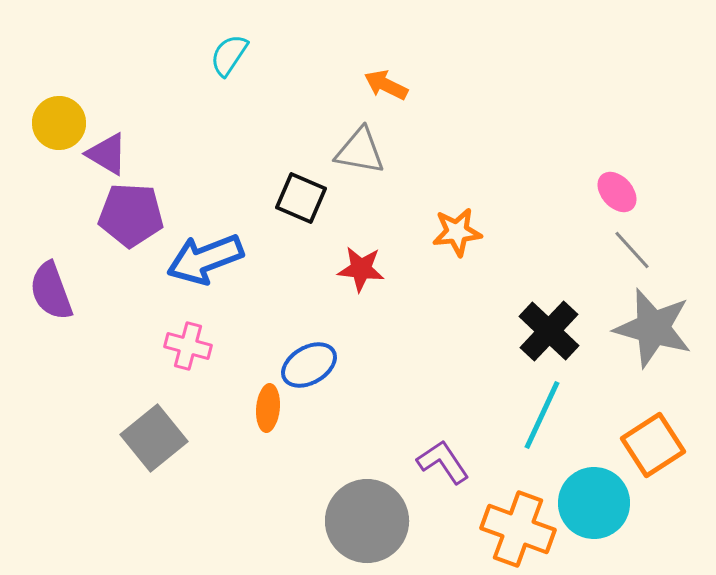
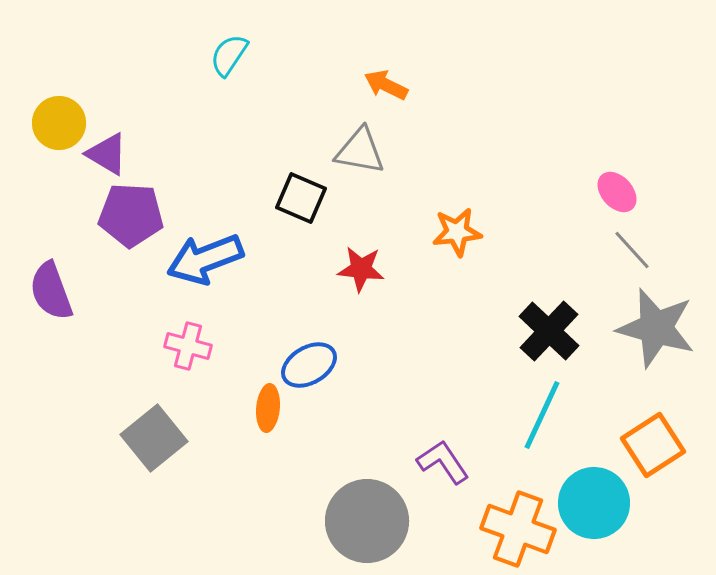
gray star: moved 3 px right
